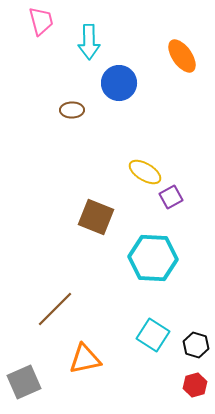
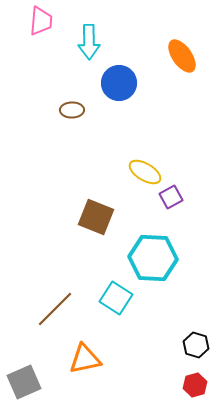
pink trapezoid: rotated 20 degrees clockwise
cyan square: moved 37 px left, 37 px up
